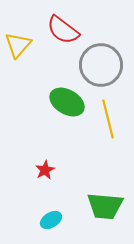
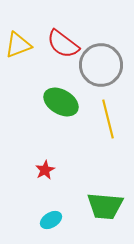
red semicircle: moved 14 px down
yellow triangle: rotated 28 degrees clockwise
green ellipse: moved 6 px left
